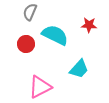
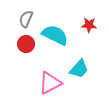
gray semicircle: moved 4 px left, 7 px down
pink triangle: moved 10 px right, 4 px up
